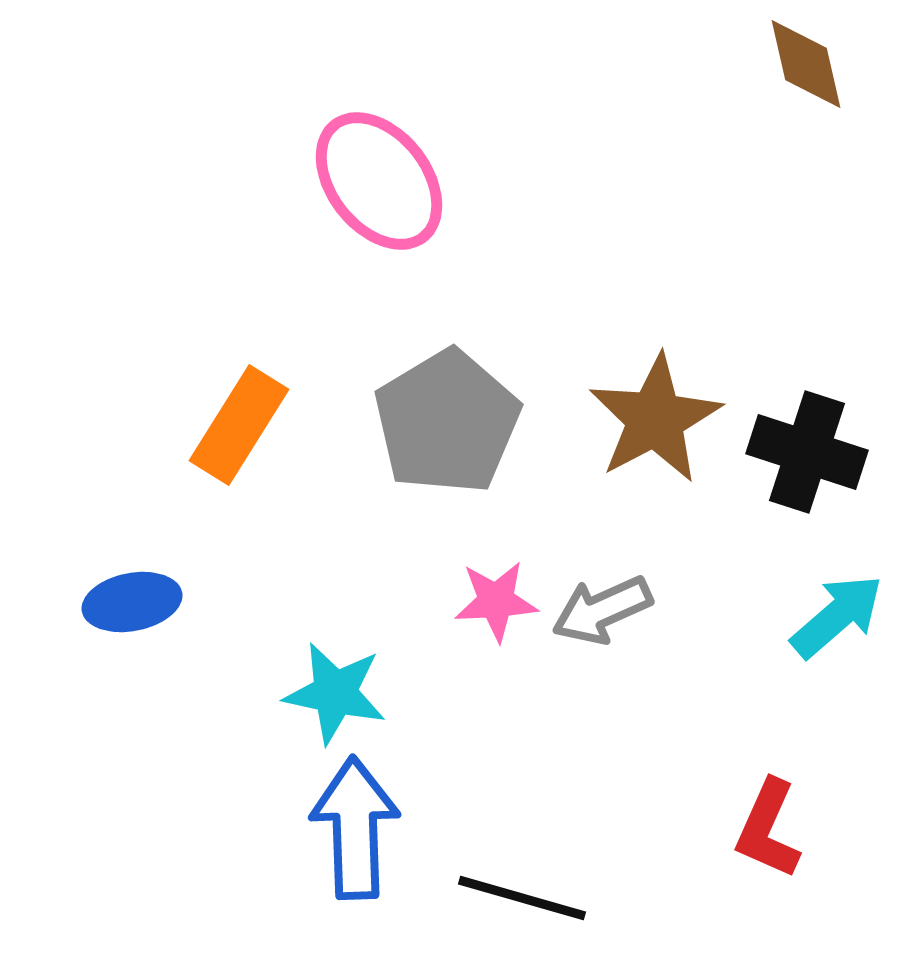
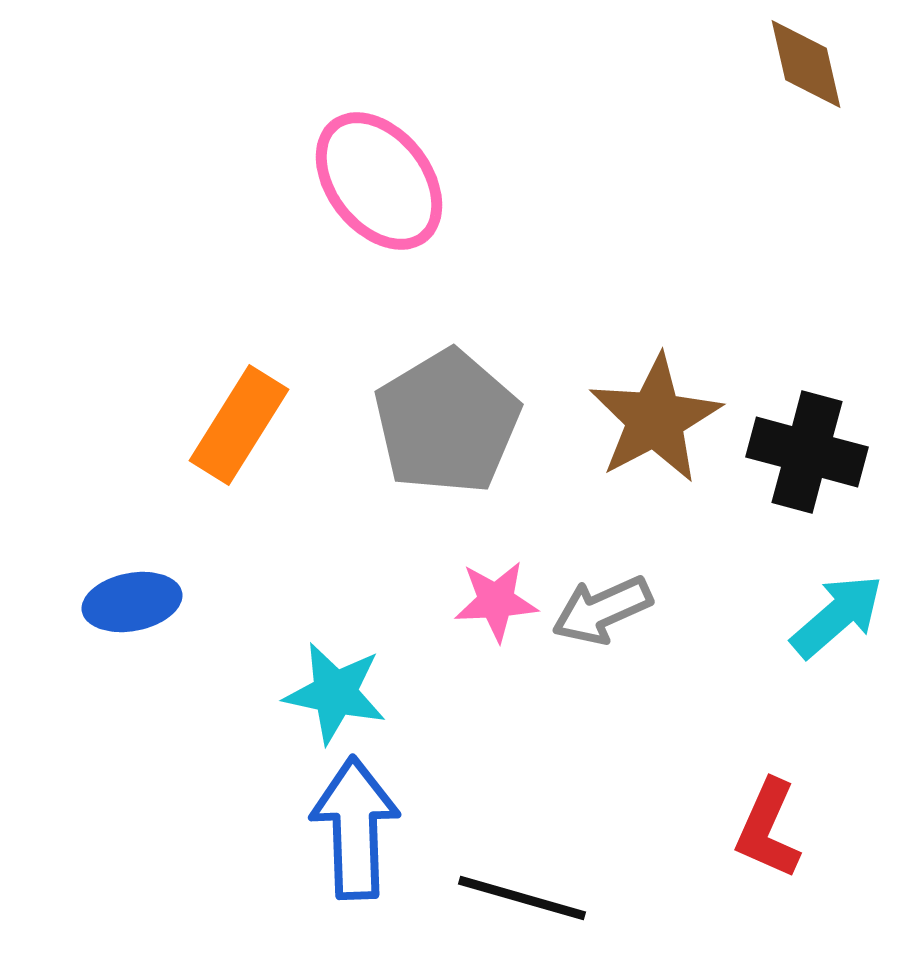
black cross: rotated 3 degrees counterclockwise
